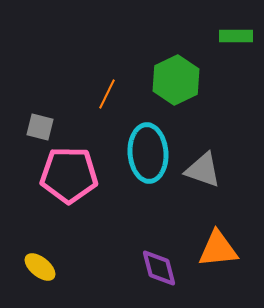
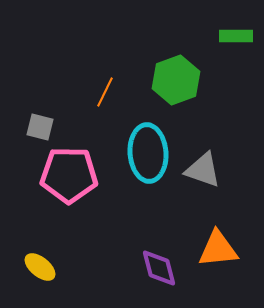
green hexagon: rotated 6 degrees clockwise
orange line: moved 2 px left, 2 px up
